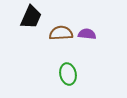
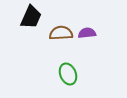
purple semicircle: moved 1 px up; rotated 12 degrees counterclockwise
green ellipse: rotated 10 degrees counterclockwise
